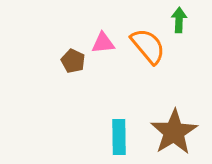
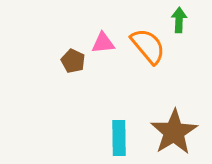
cyan rectangle: moved 1 px down
